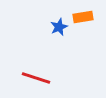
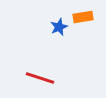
red line: moved 4 px right
